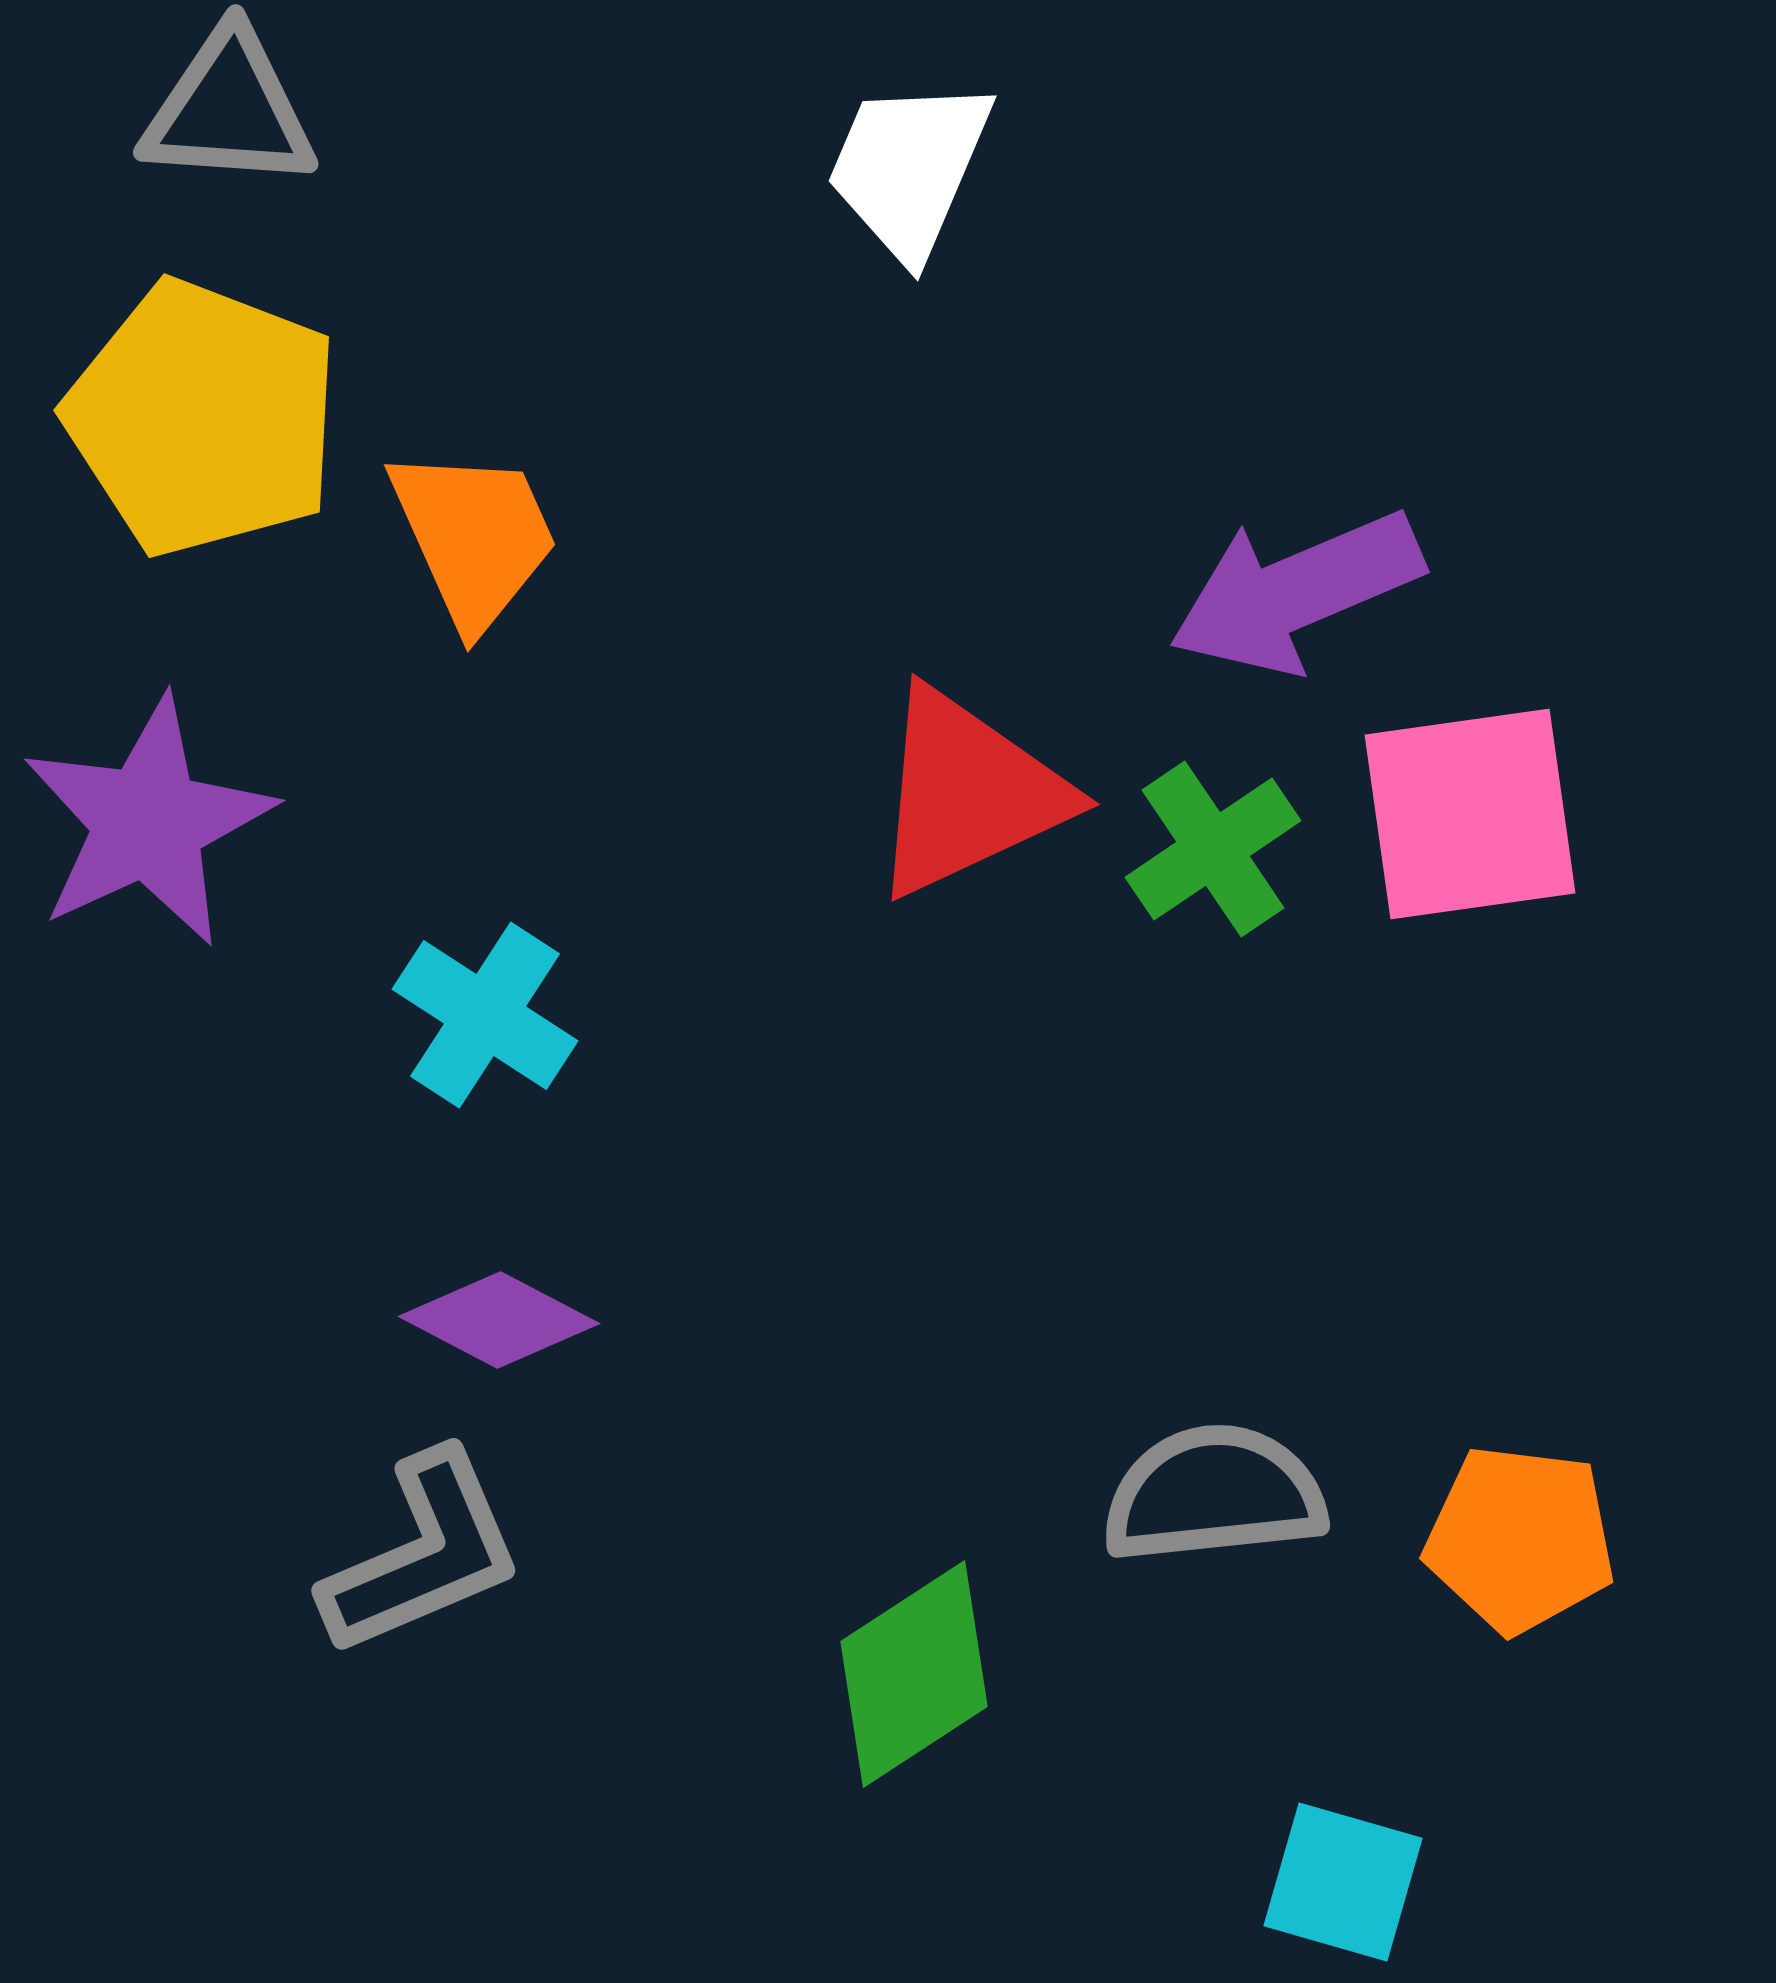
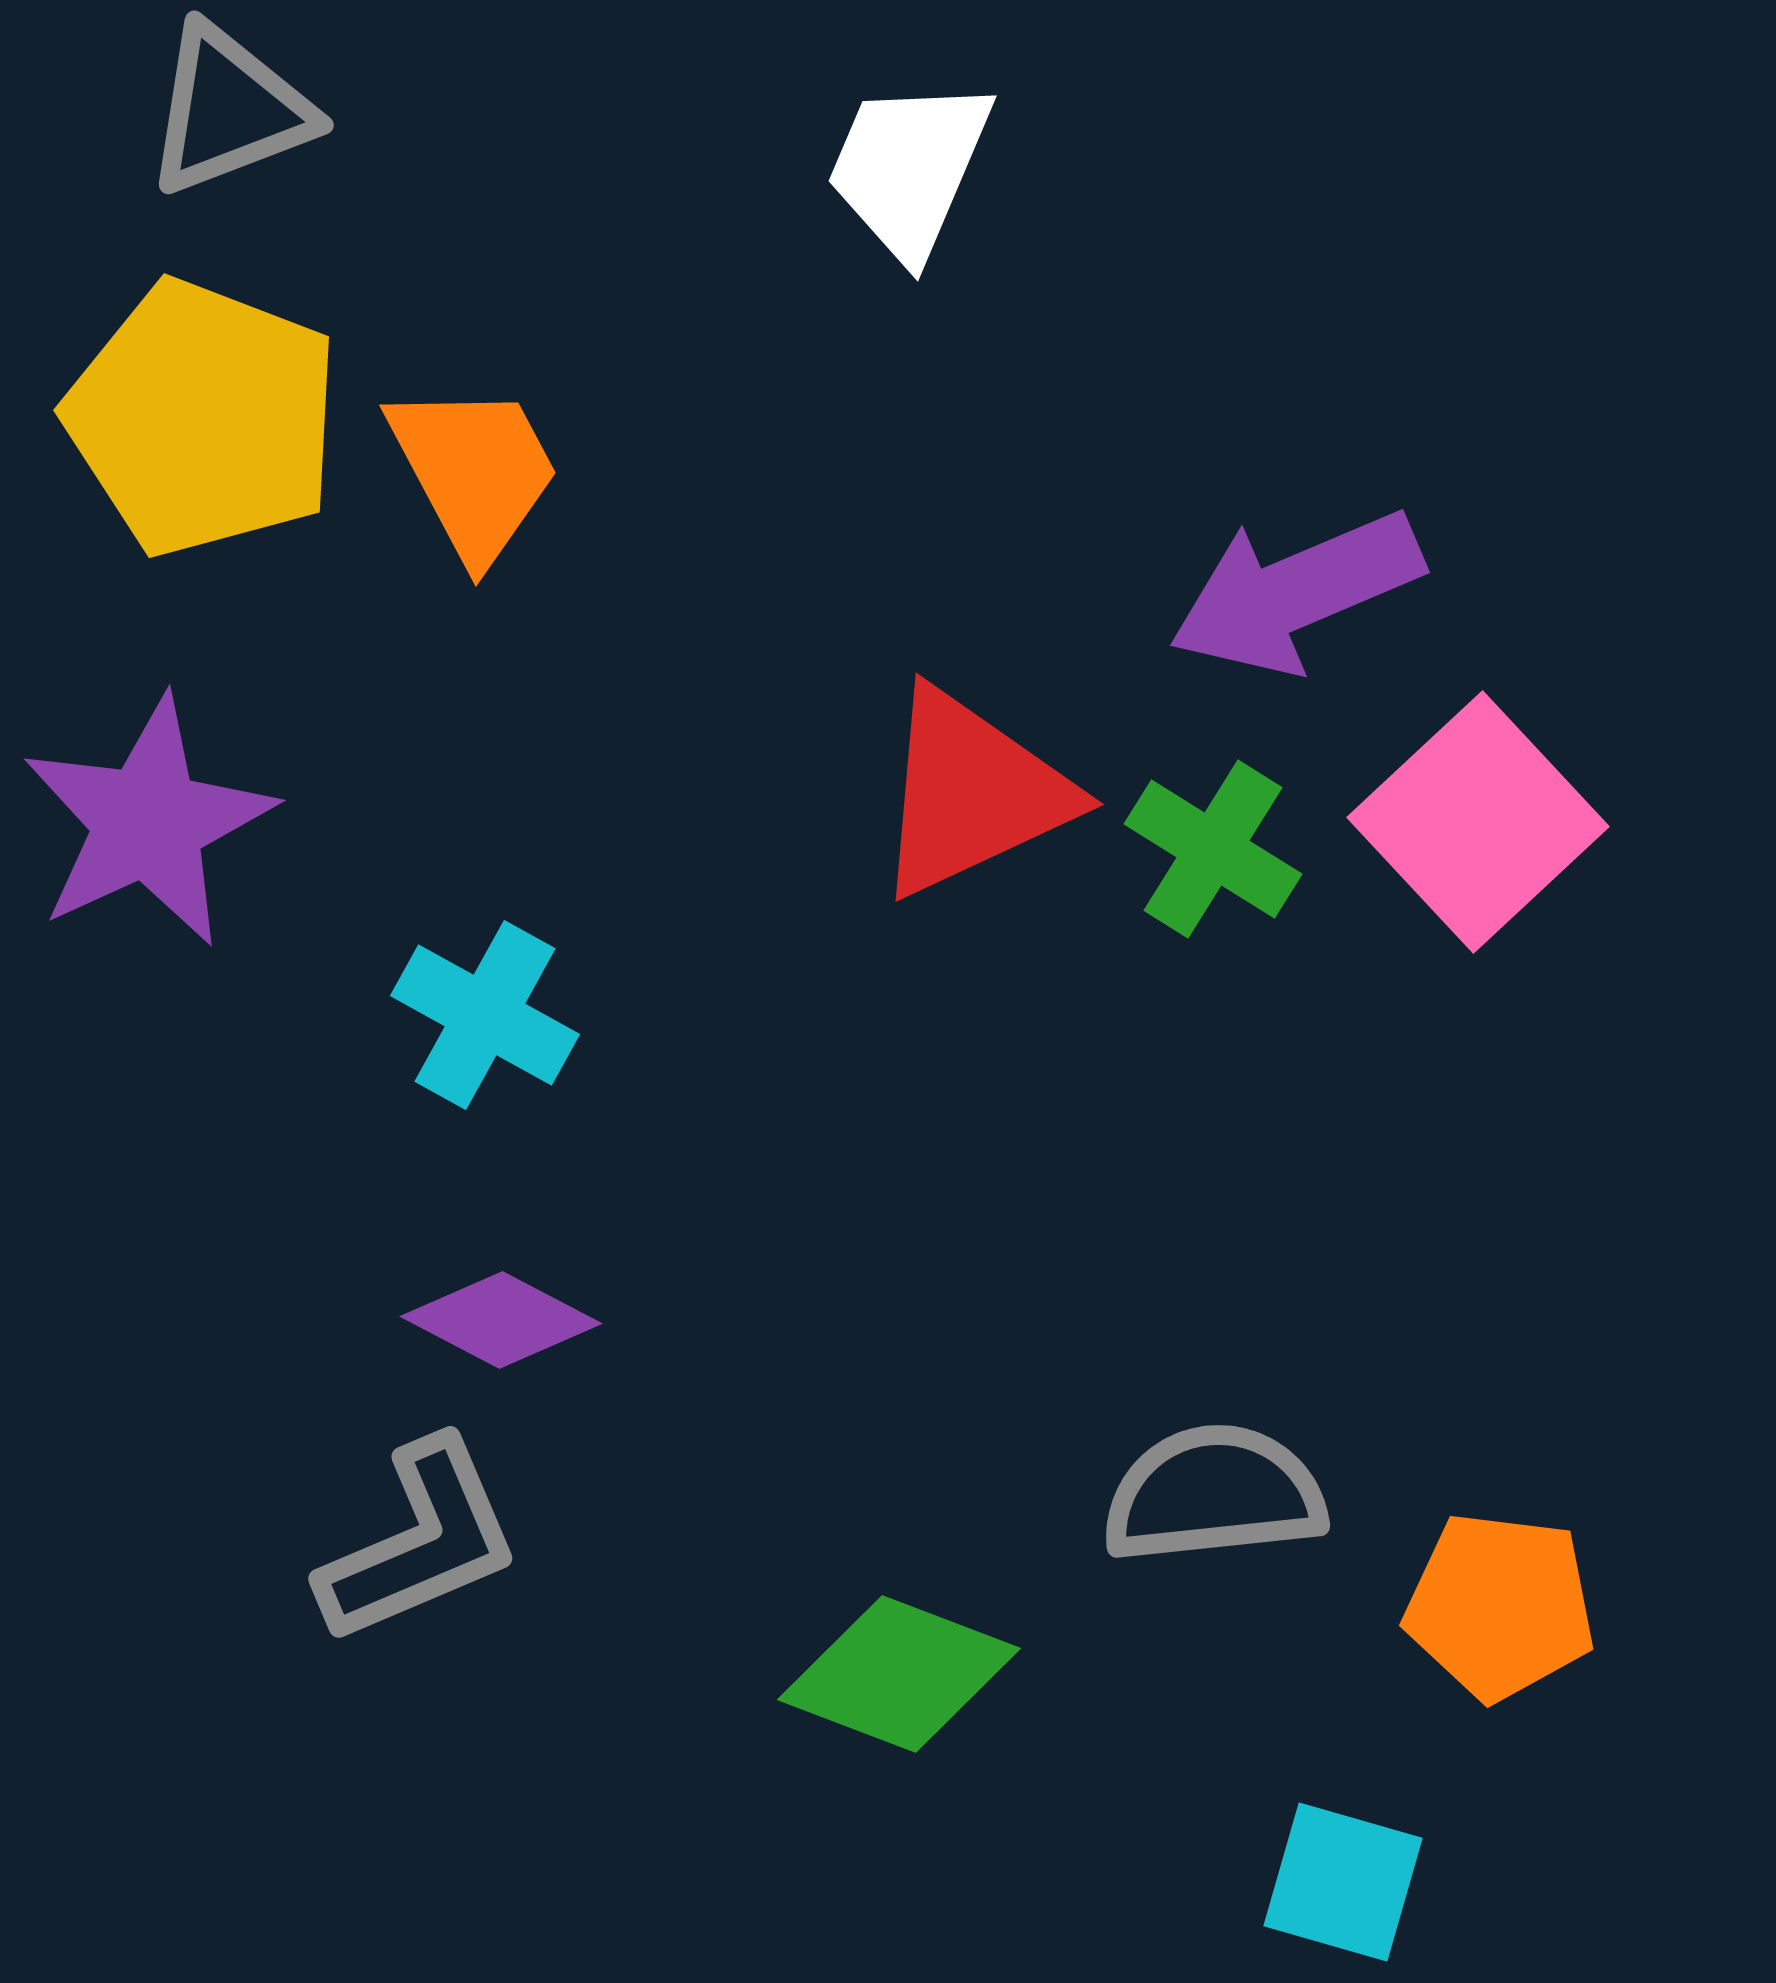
gray triangle: rotated 25 degrees counterclockwise
orange trapezoid: moved 66 px up; rotated 4 degrees counterclockwise
red triangle: moved 4 px right
pink square: moved 8 px right, 8 px down; rotated 35 degrees counterclockwise
green cross: rotated 24 degrees counterclockwise
cyan cross: rotated 4 degrees counterclockwise
purple diamond: moved 2 px right
orange pentagon: moved 20 px left, 67 px down
gray L-shape: moved 3 px left, 12 px up
green diamond: moved 15 px left; rotated 54 degrees clockwise
